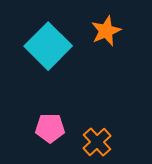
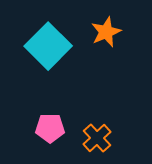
orange star: moved 1 px down
orange cross: moved 4 px up
